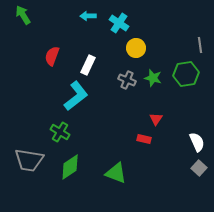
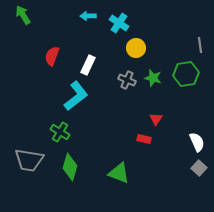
green diamond: rotated 40 degrees counterclockwise
green triangle: moved 3 px right
